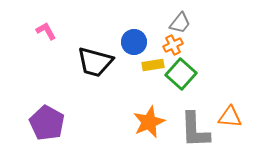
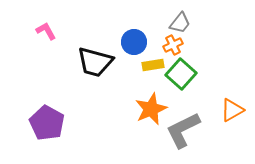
orange triangle: moved 2 px right, 7 px up; rotated 35 degrees counterclockwise
orange star: moved 2 px right, 13 px up
gray L-shape: moved 12 px left; rotated 66 degrees clockwise
